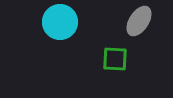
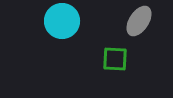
cyan circle: moved 2 px right, 1 px up
